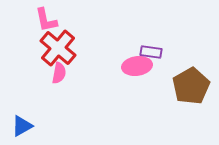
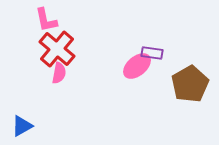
red cross: moved 1 px left, 1 px down
purple rectangle: moved 1 px right, 1 px down
pink ellipse: rotated 32 degrees counterclockwise
brown pentagon: moved 1 px left, 2 px up
